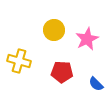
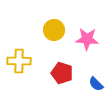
pink star: rotated 30 degrees clockwise
yellow cross: rotated 15 degrees counterclockwise
red pentagon: moved 1 px down; rotated 15 degrees clockwise
